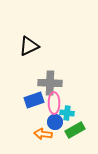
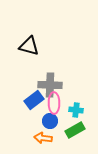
black triangle: rotated 40 degrees clockwise
gray cross: moved 2 px down
blue rectangle: rotated 18 degrees counterclockwise
cyan cross: moved 9 px right, 3 px up
blue circle: moved 5 px left, 1 px up
orange arrow: moved 4 px down
